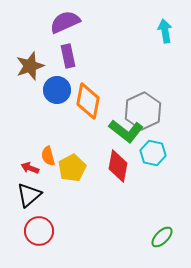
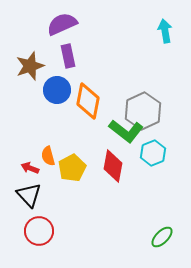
purple semicircle: moved 3 px left, 2 px down
cyan hexagon: rotated 25 degrees clockwise
red diamond: moved 5 px left
black triangle: rotated 32 degrees counterclockwise
